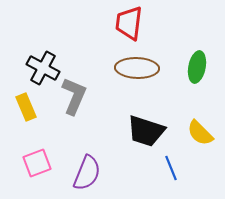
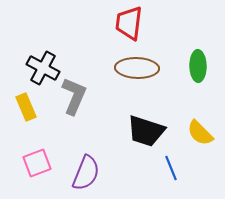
green ellipse: moved 1 px right, 1 px up; rotated 12 degrees counterclockwise
purple semicircle: moved 1 px left
